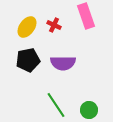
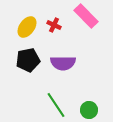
pink rectangle: rotated 25 degrees counterclockwise
